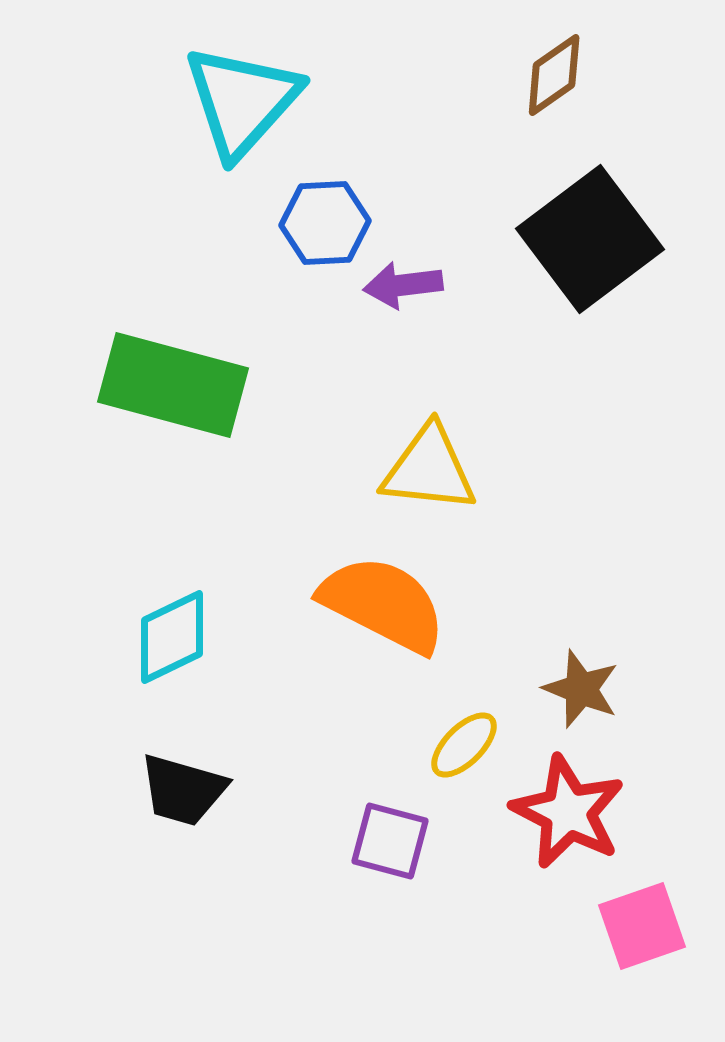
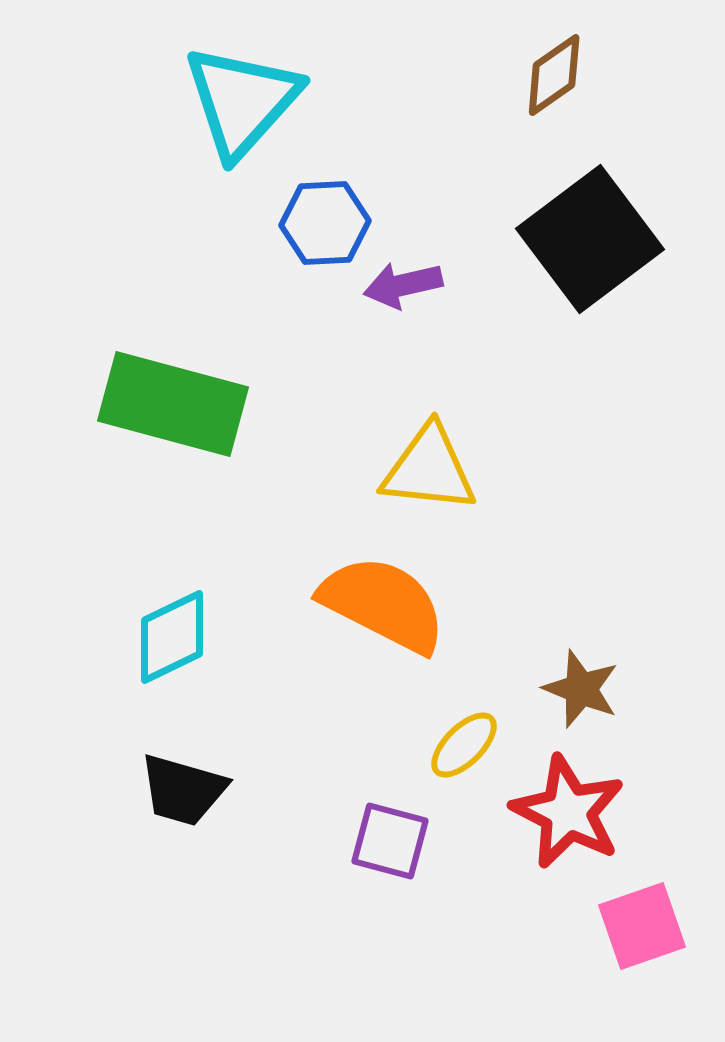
purple arrow: rotated 6 degrees counterclockwise
green rectangle: moved 19 px down
